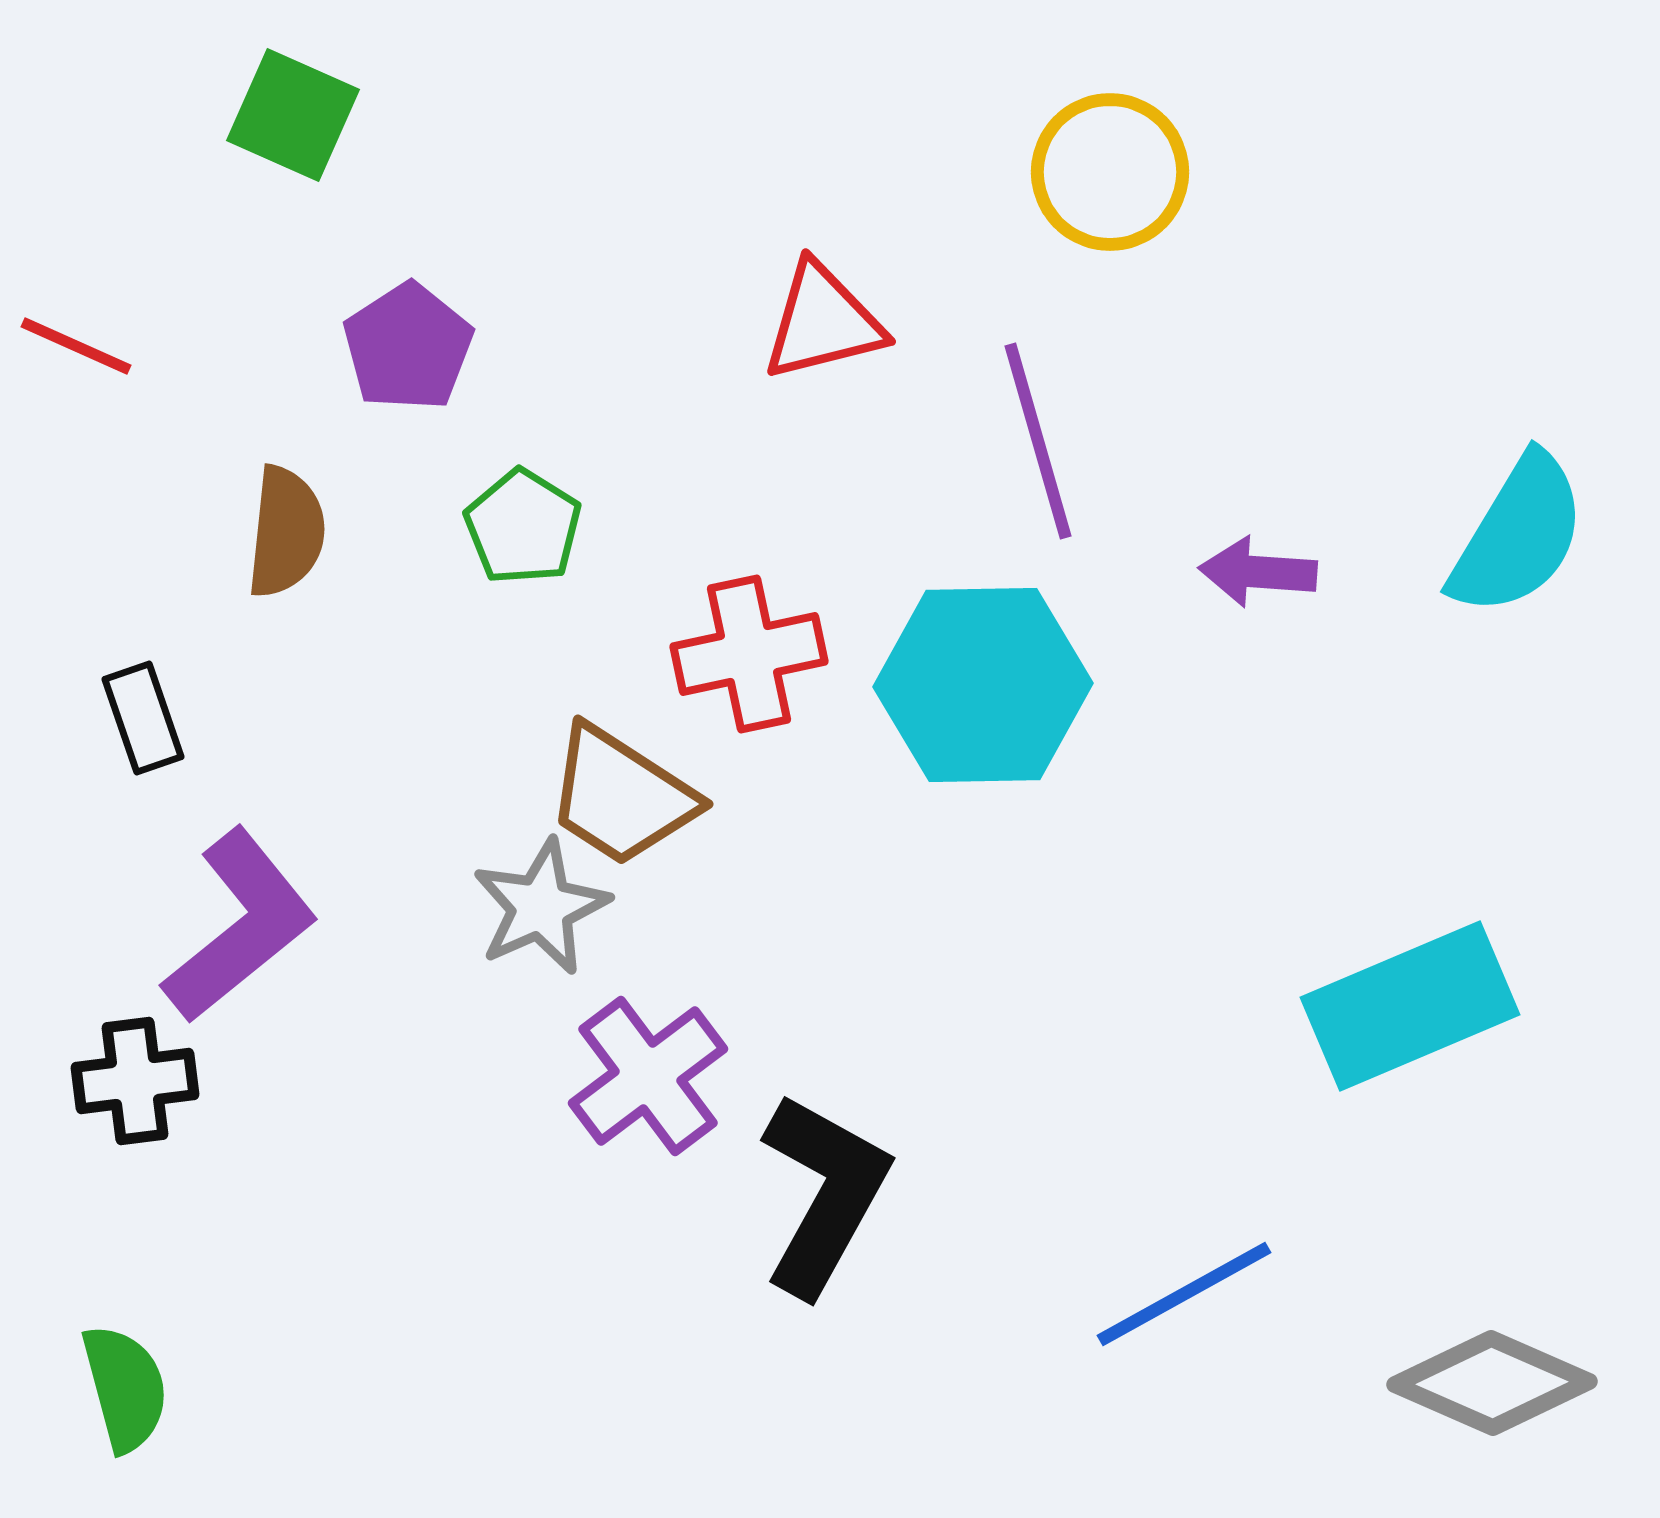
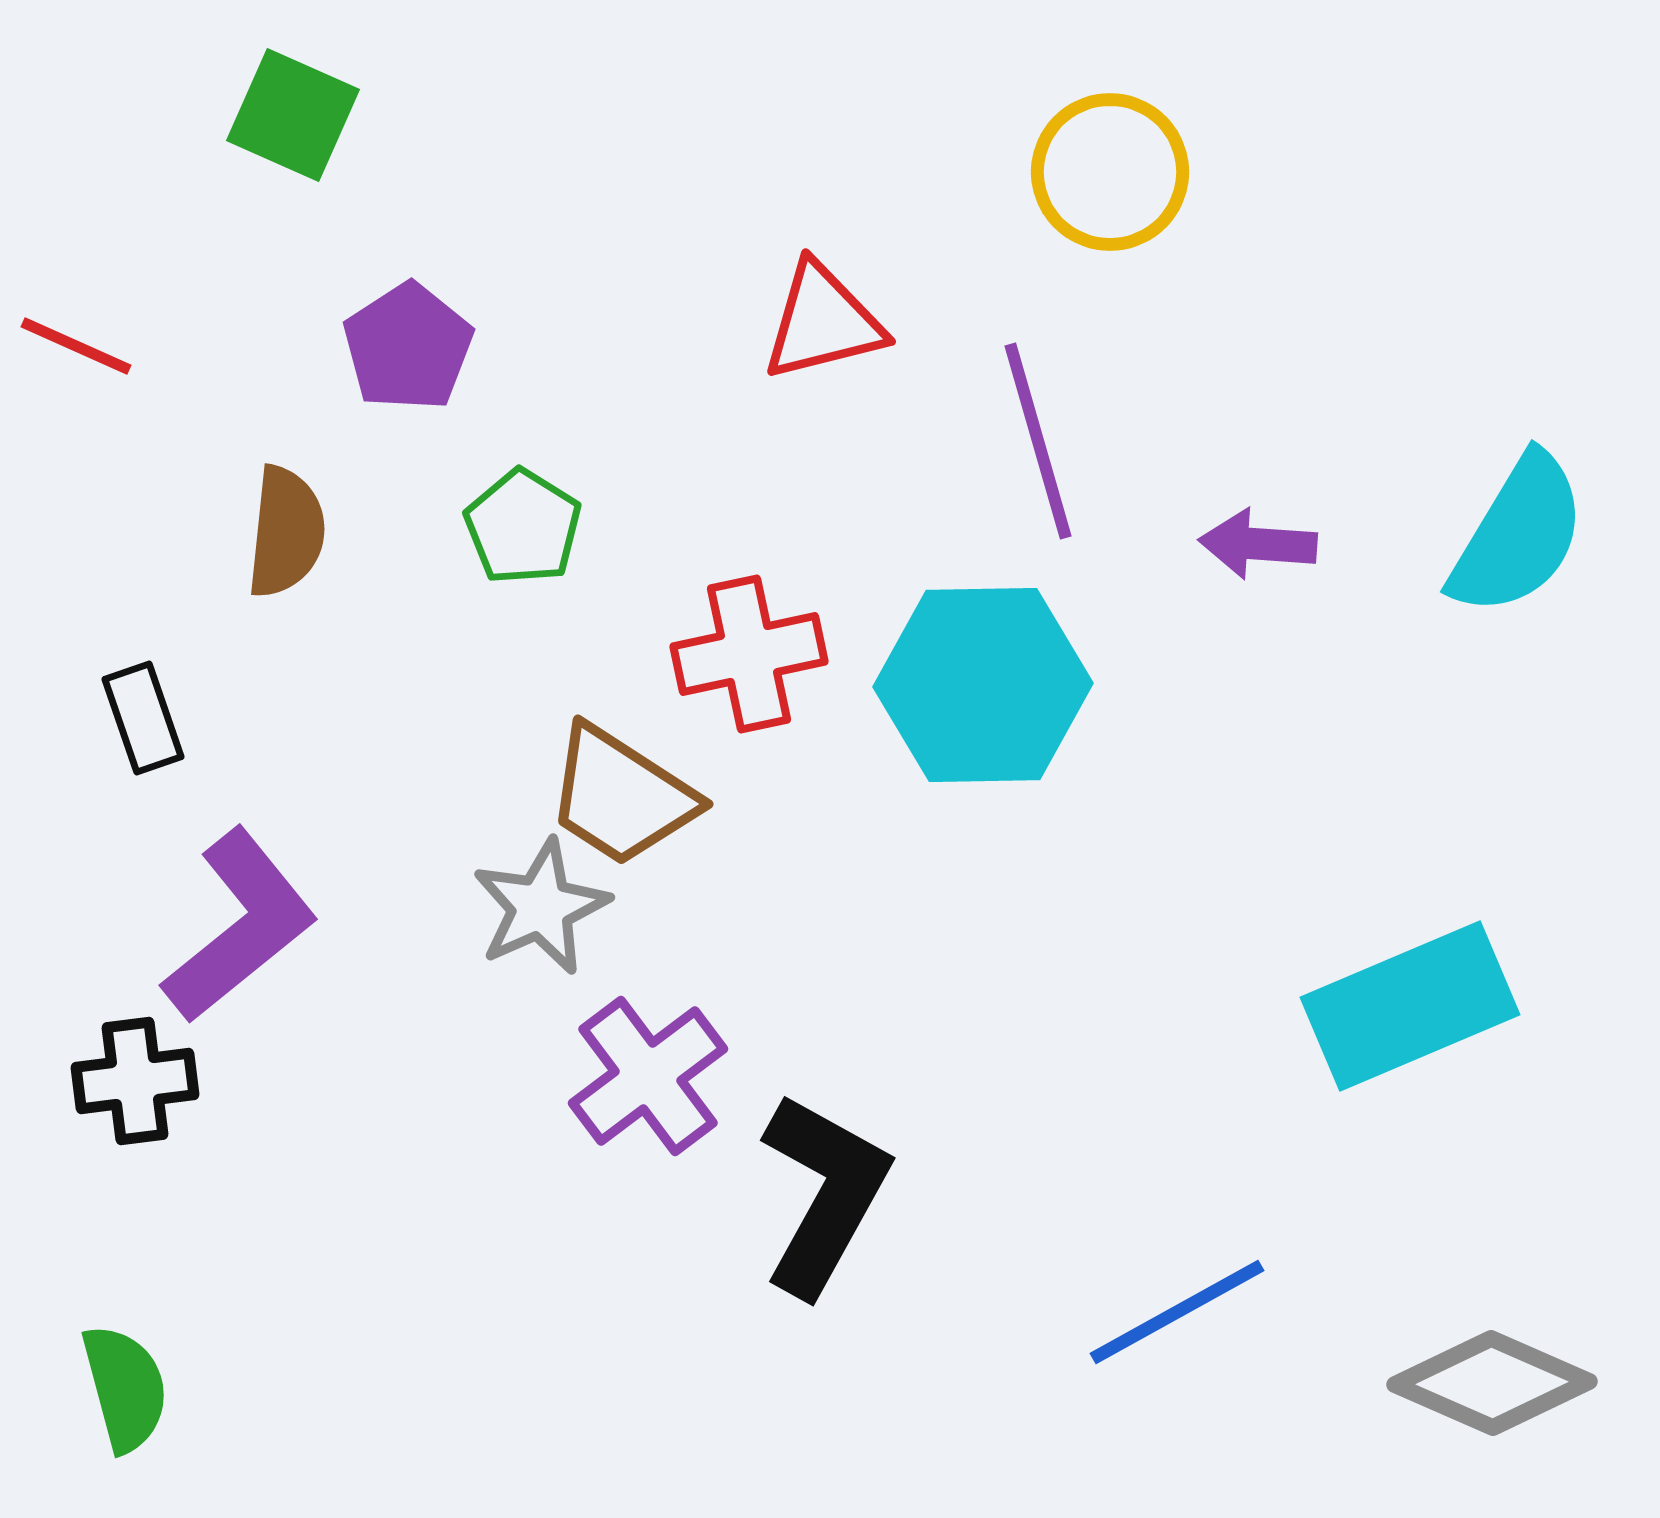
purple arrow: moved 28 px up
blue line: moved 7 px left, 18 px down
